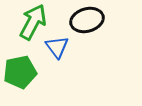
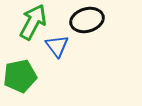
blue triangle: moved 1 px up
green pentagon: moved 4 px down
